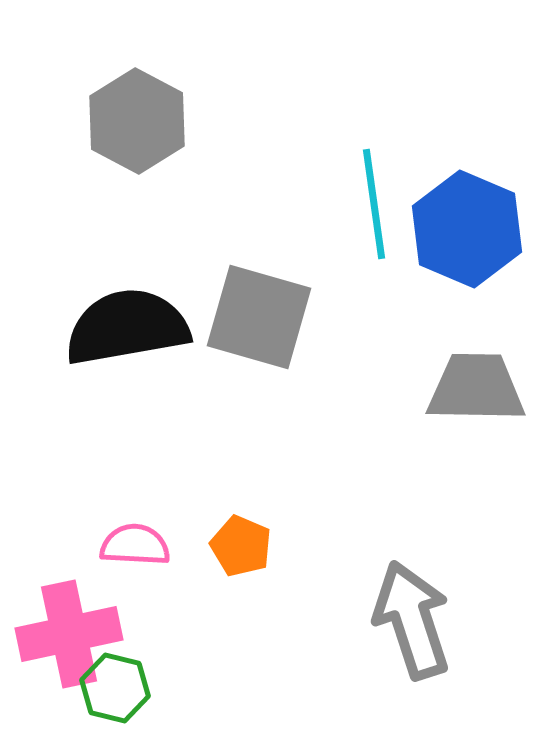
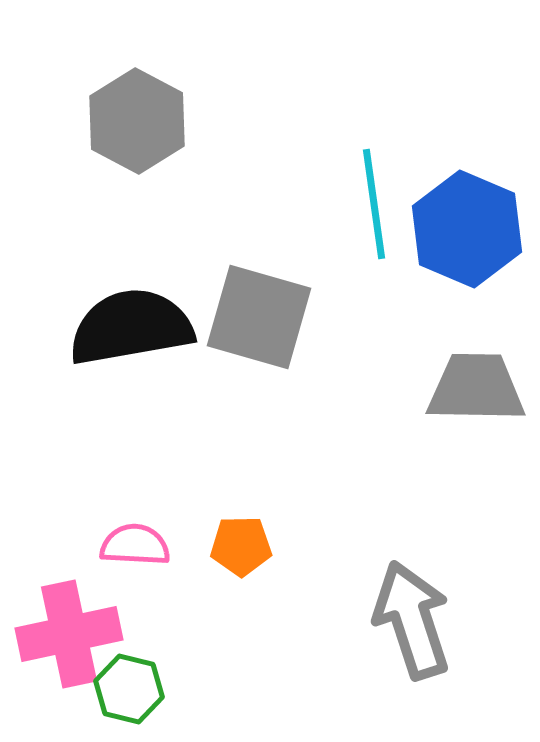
black semicircle: moved 4 px right
orange pentagon: rotated 24 degrees counterclockwise
green hexagon: moved 14 px right, 1 px down
